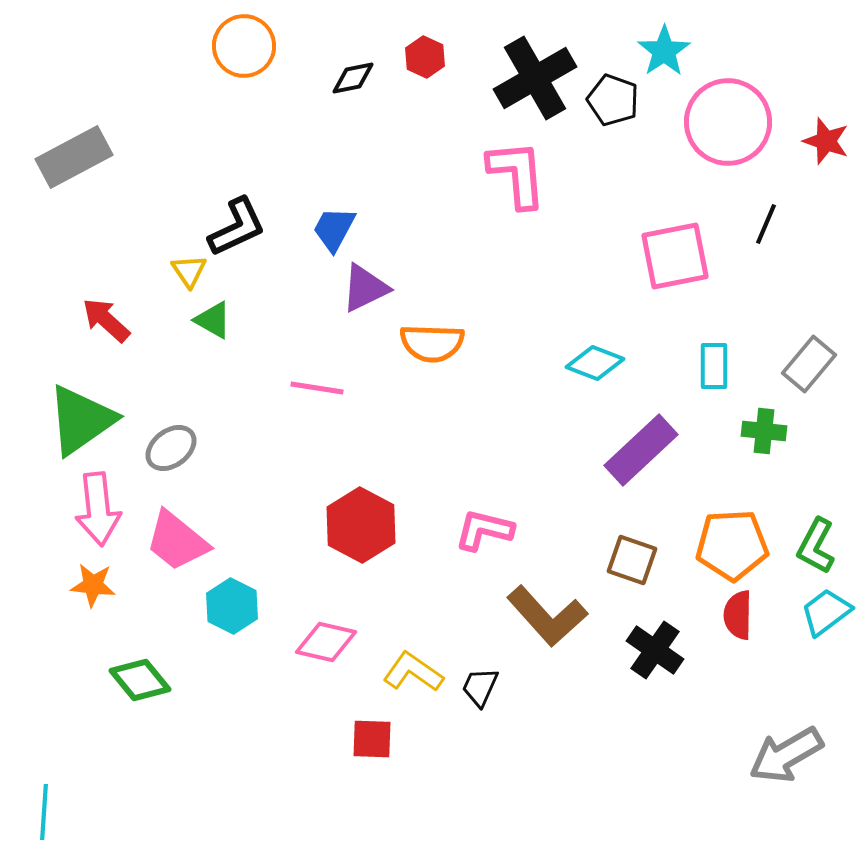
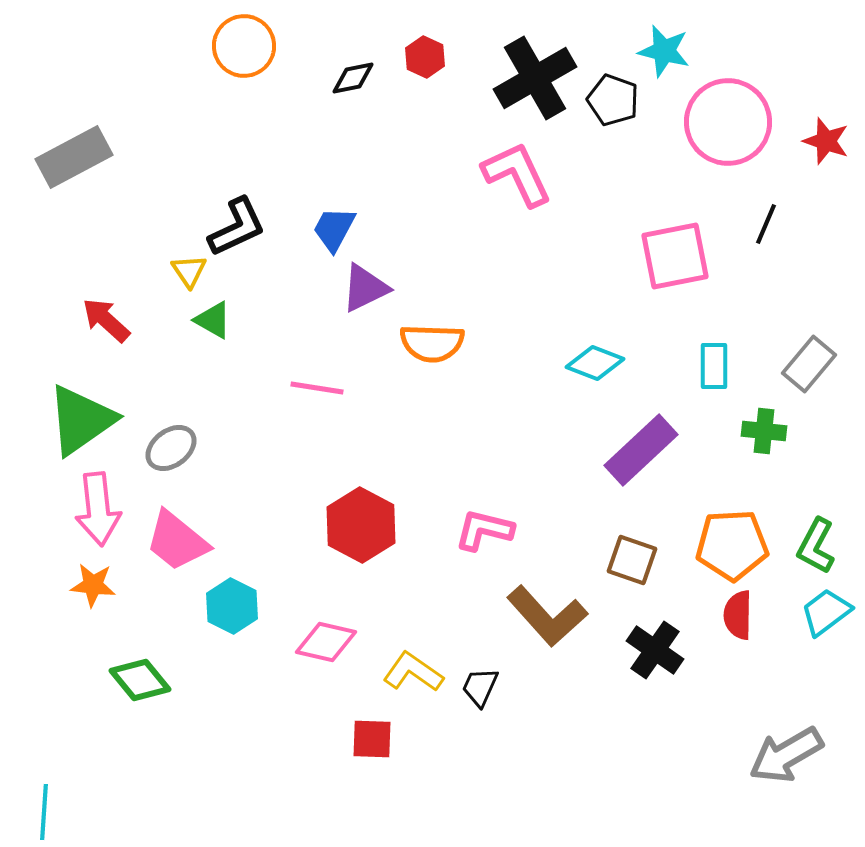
cyan star at (664, 51): rotated 24 degrees counterclockwise
pink L-shape at (517, 174): rotated 20 degrees counterclockwise
